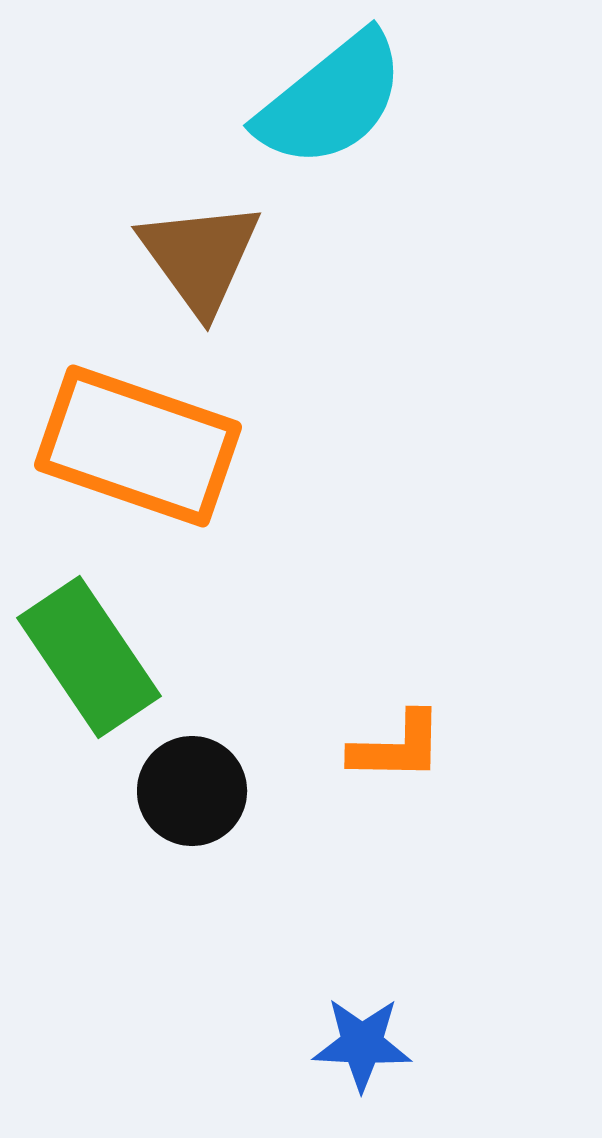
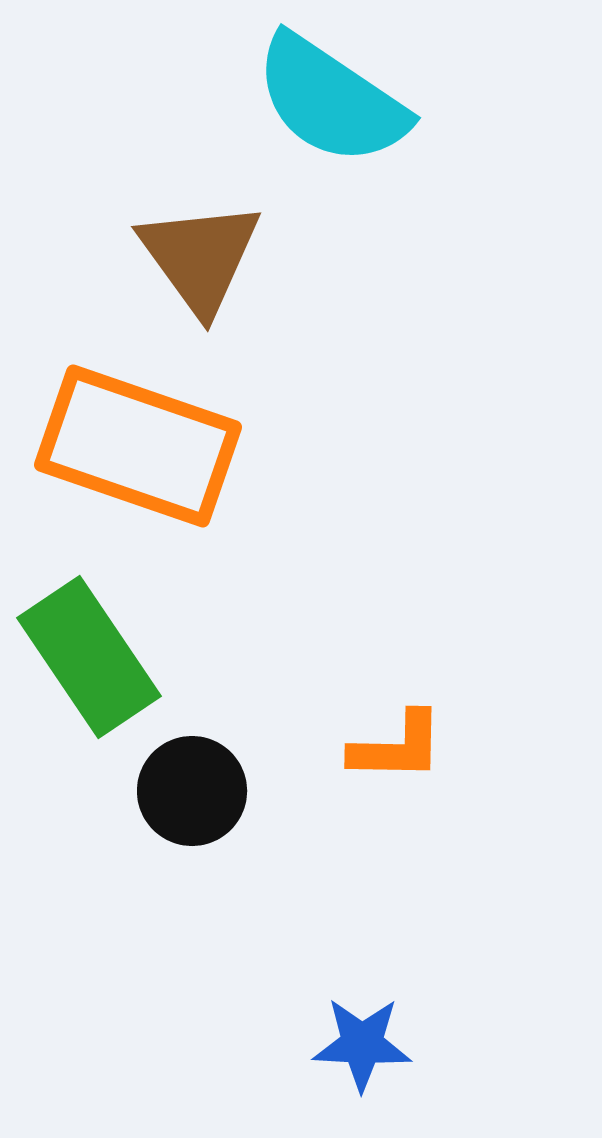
cyan semicircle: rotated 73 degrees clockwise
